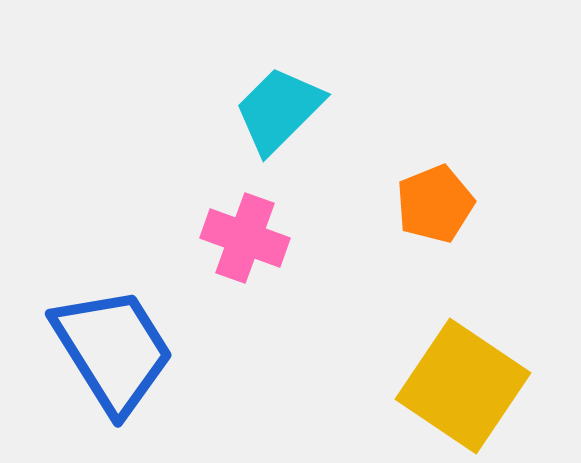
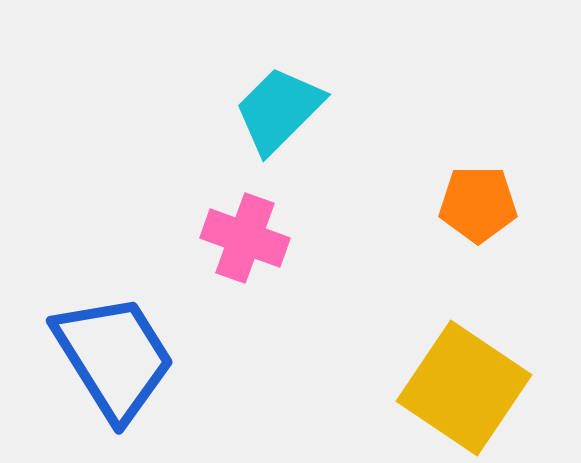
orange pentagon: moved 43 px right; rotated 22 degrees clockwise
blue trapezoid: moved 1 px right, 7 px down
yellow square: moved 1 px right, 2 px down
